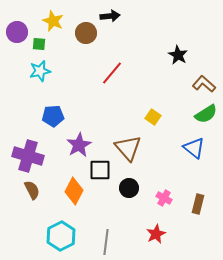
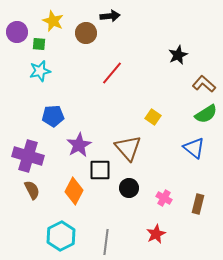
black star: rotated 18 degrees clockwise
